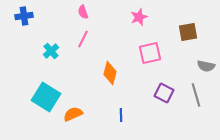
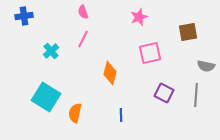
gray line: rotated 20 degrees clockwise
orange semicircle: moved 2 px right, 1 px up; rotated 54 degrees counterclockwise
